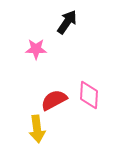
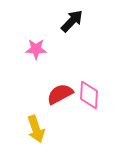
black arrow: moved 5 px right, 1 px up; rotated 10 degrees clockwise
red semicircle: moved 6 px right, 6 px up
yellow arrow: moved 1 px left; rotated 12 degrees counterclockwise
